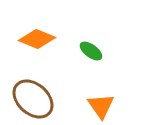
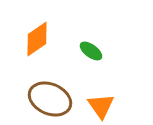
orange diamond: rotated 57 degrees counterclockwise
brown ellipse: moved 17 px right; rotated 18 degrees counterclockwise
